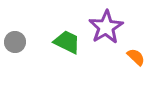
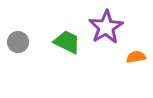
gray circle: moved 3 px right
orange semicircle: rotated 54 degrees counterclockwise
